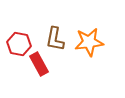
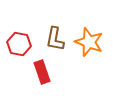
orange star: rotated 28 degrees clockwise
red rectangle: moved 3 px right, 8 px down; rotated 10 degrees clockwise
